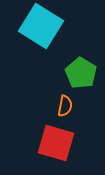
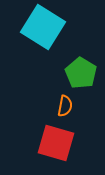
cyan square: moved 2 px right, 1 px down
